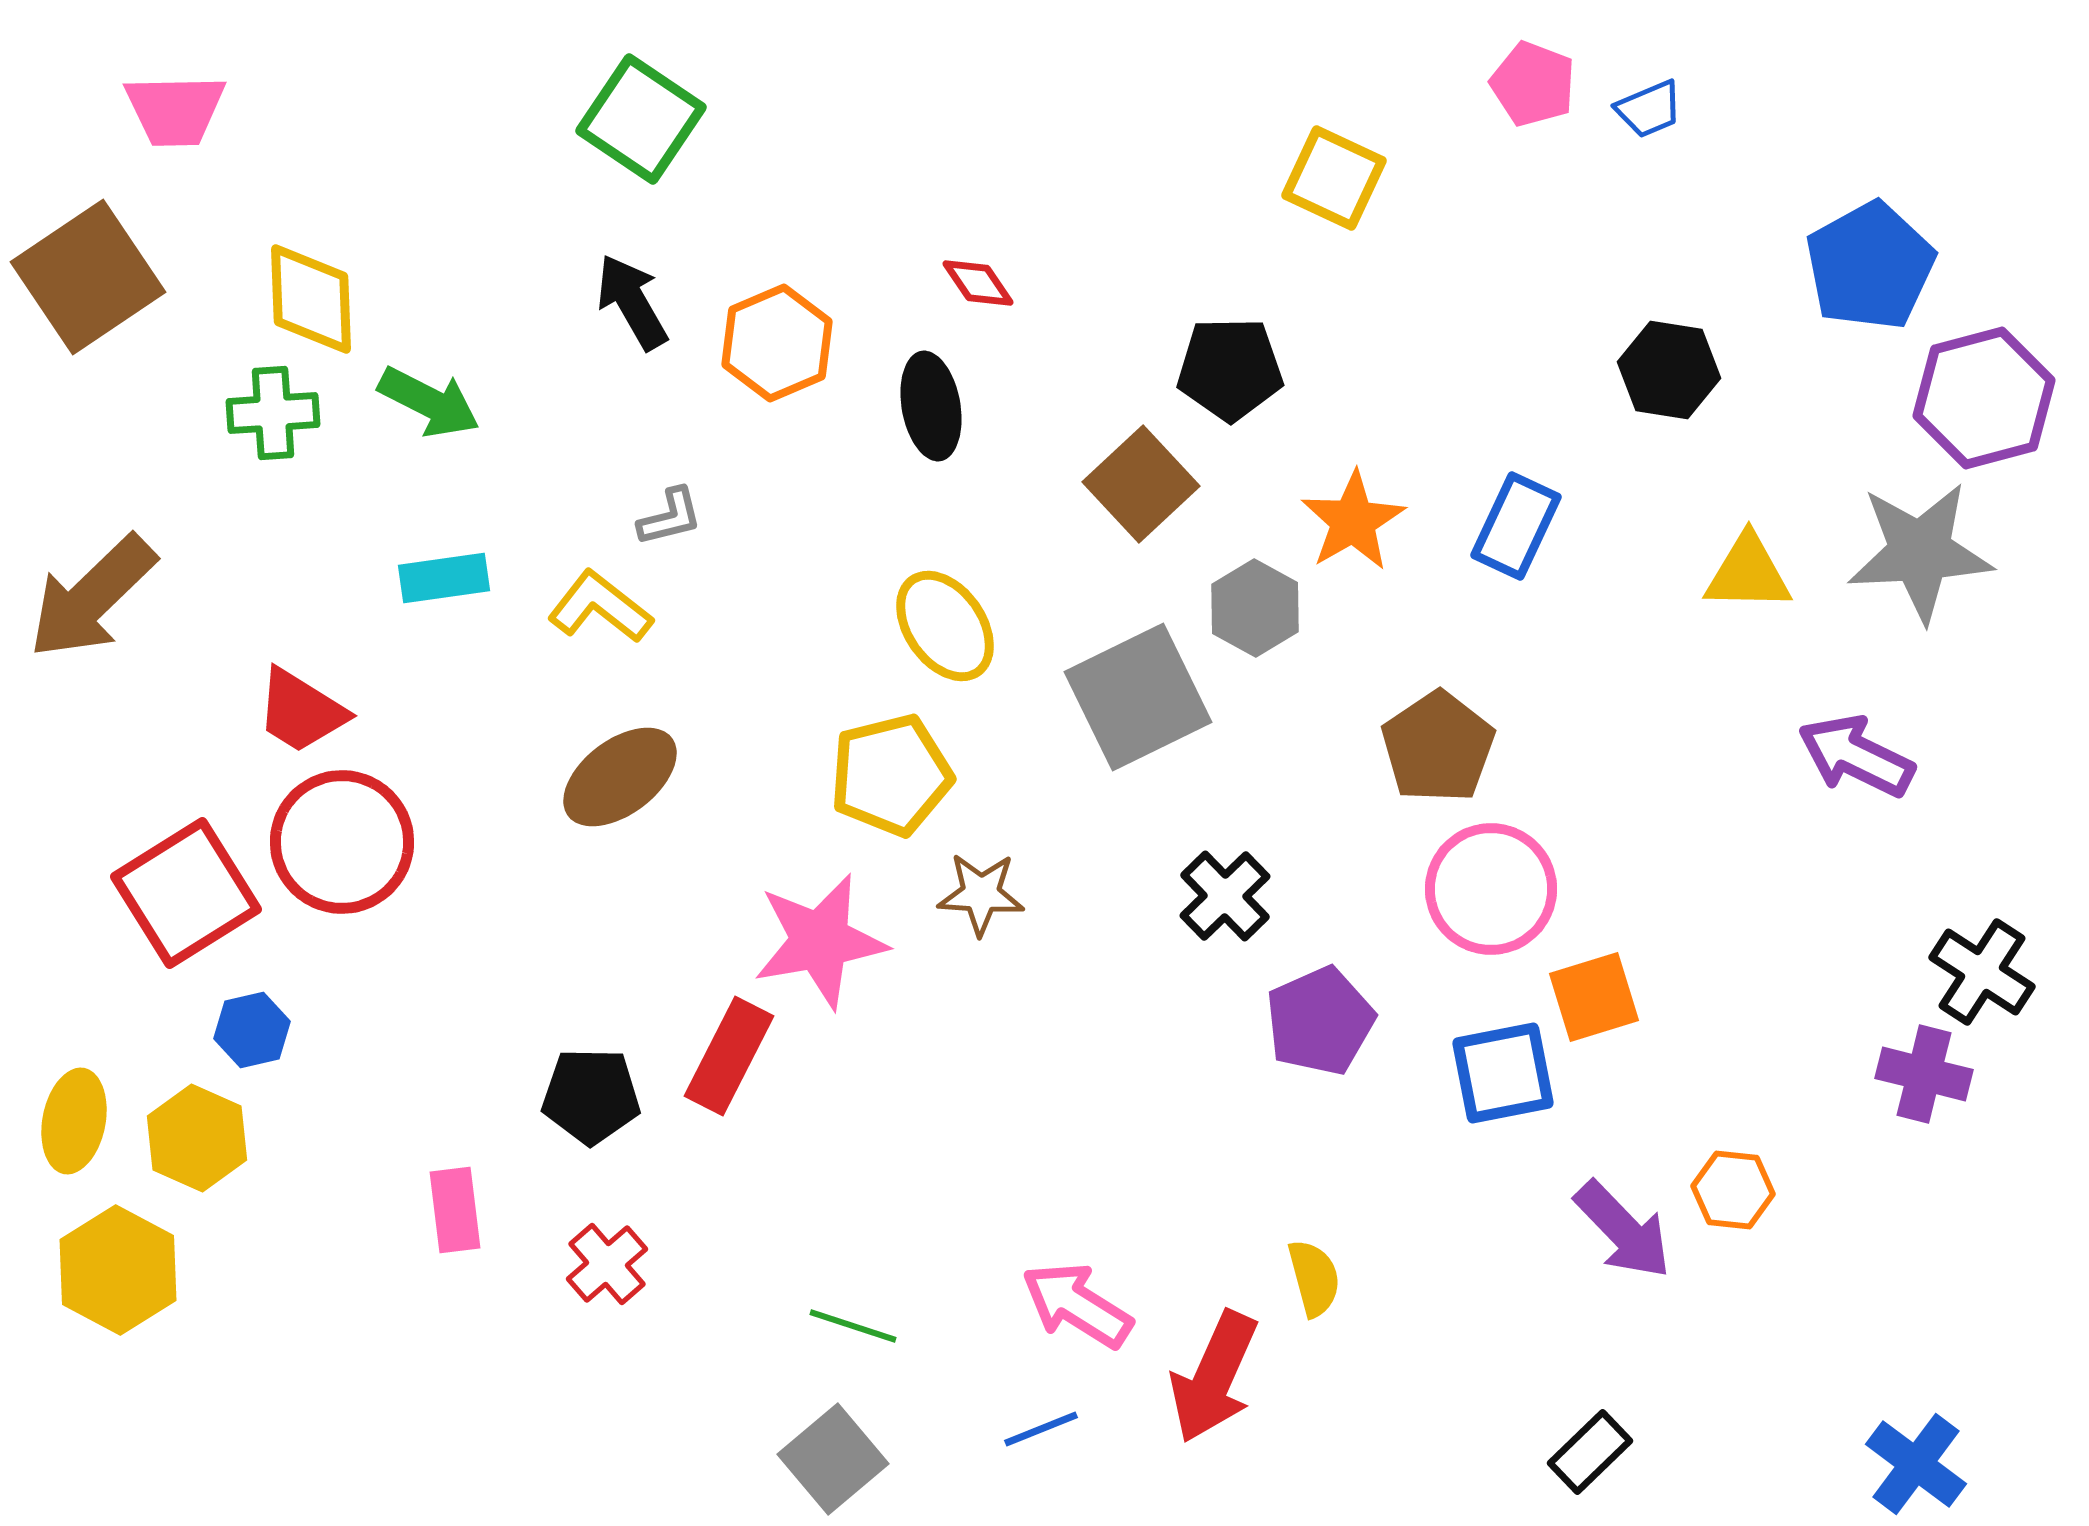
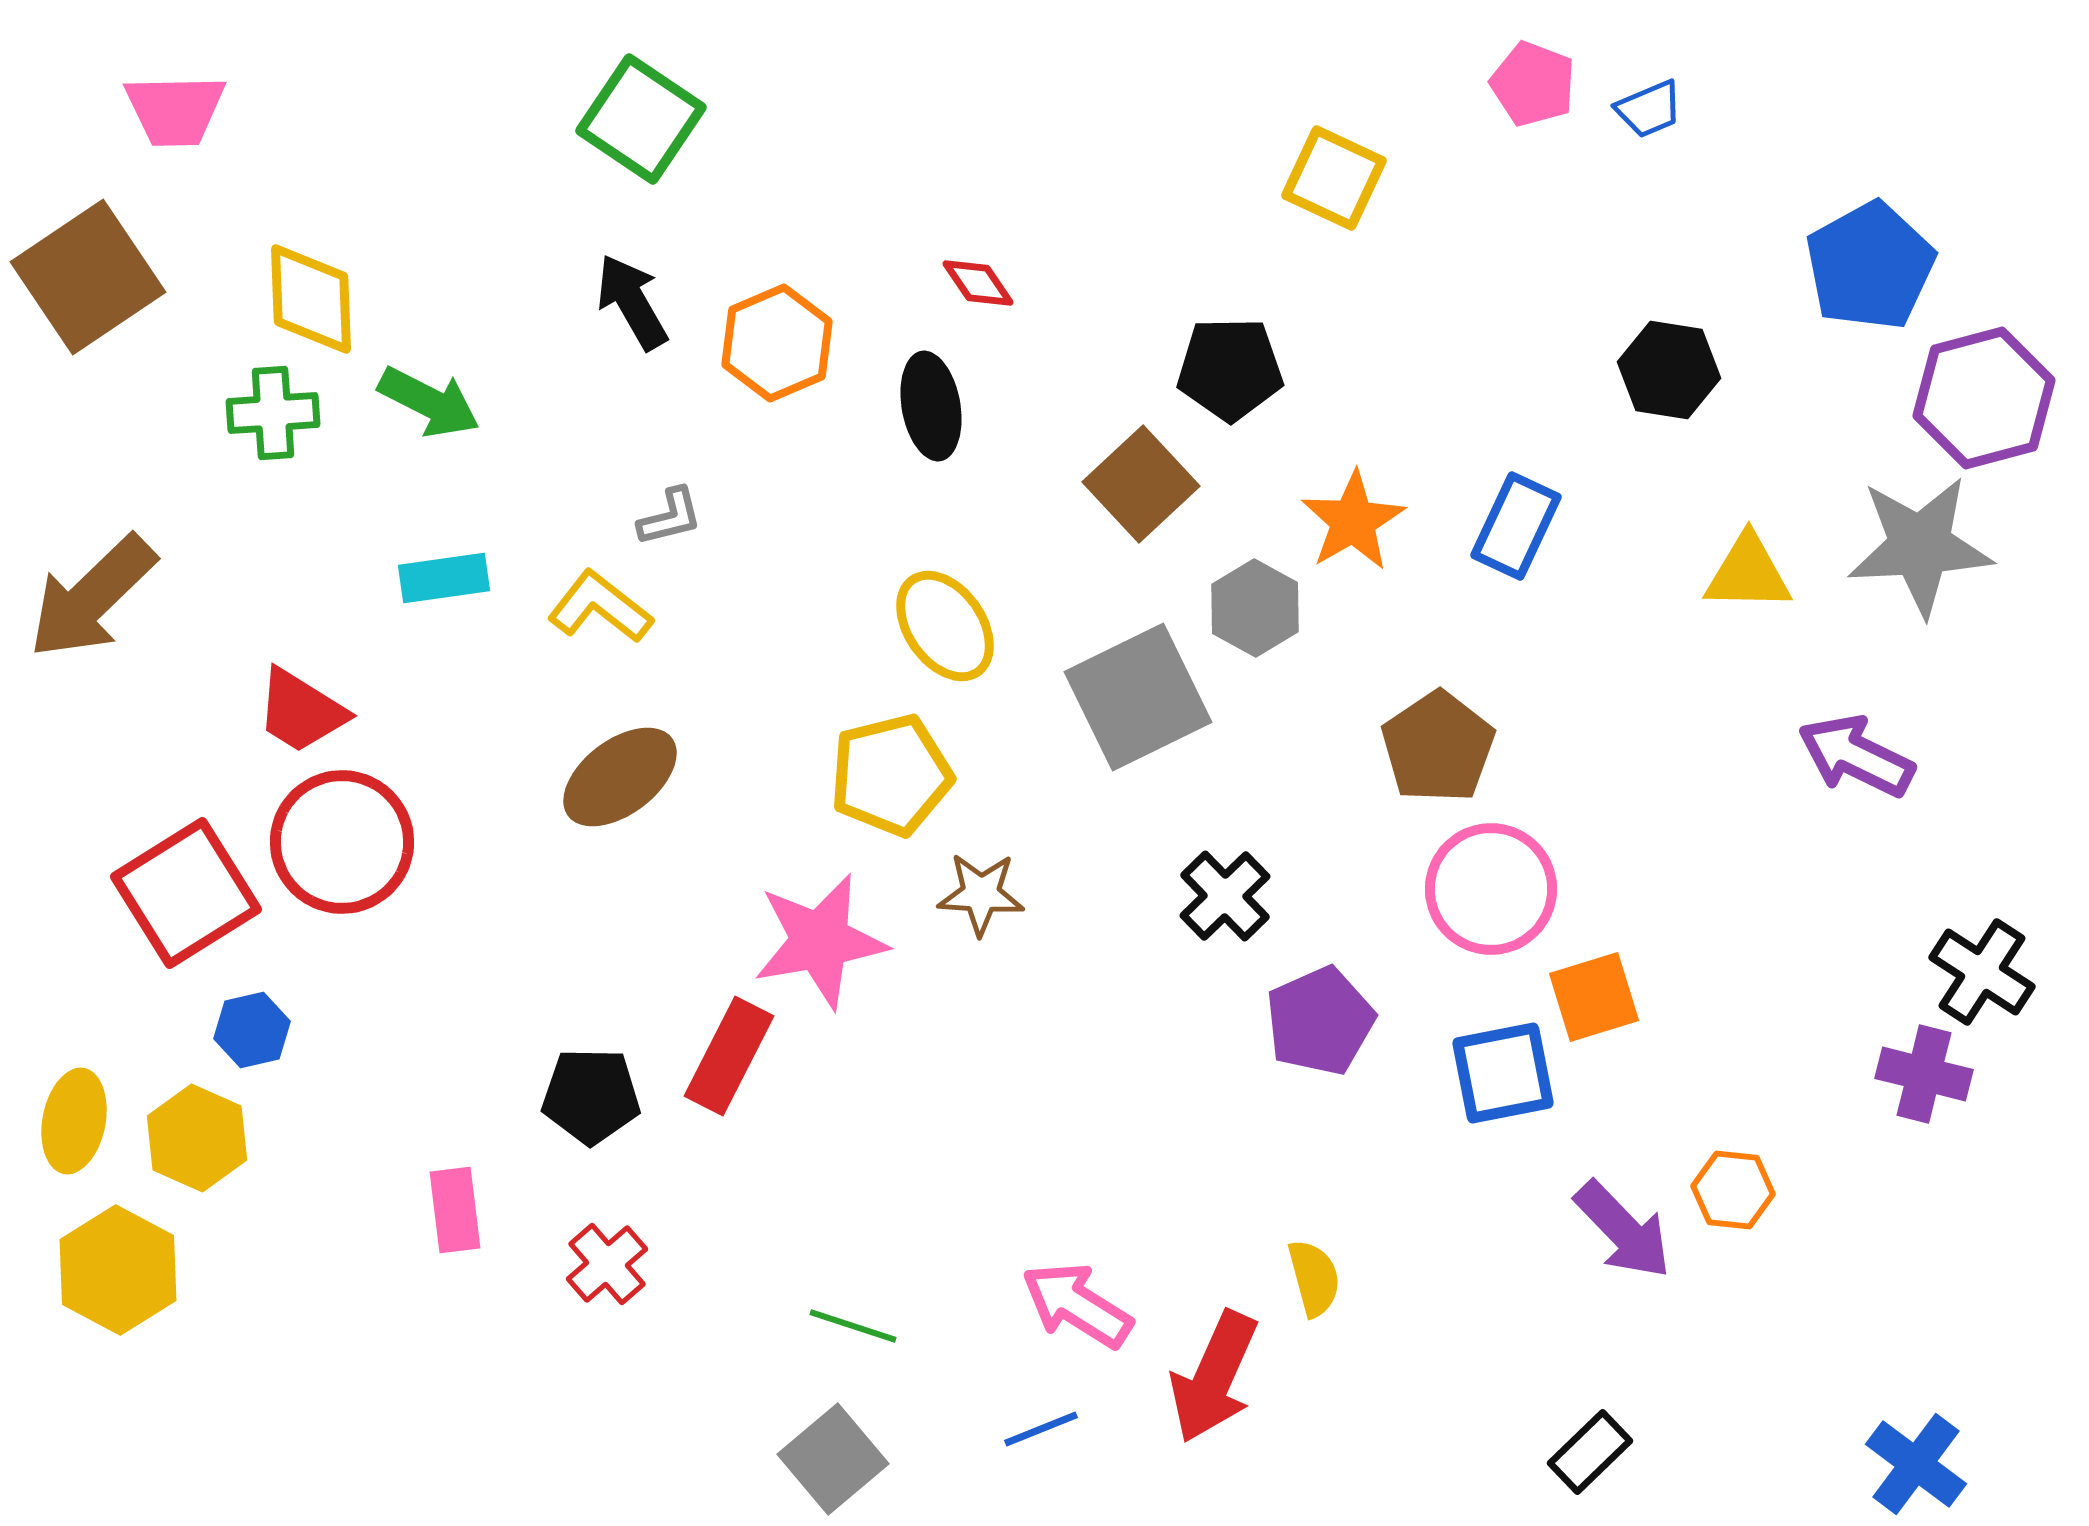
gray star at (1920, 552): moved 6 px up
